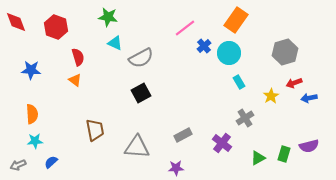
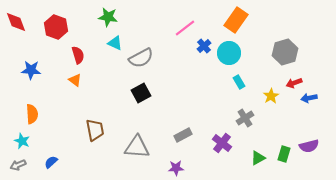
red semicircle: moved 2 px up
cyan star: moved 13 px left; rotated 28 degrees clockwise
